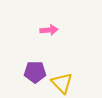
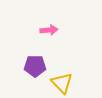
purple pentagon: moved 6 px up
